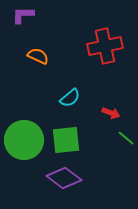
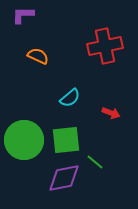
green line: moved 31 px left, 24 px down
purple diamond: rotated 48 degrees counterclockwise
